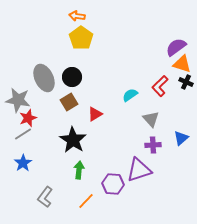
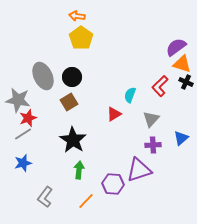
gray ellipse: moved 1 px left, 2 px up
cyan semicircle: rotated 35 degrees counterclockwise
red triangle: moved 19 px right
gray triangle: rotated 24 degrees clockwise
blue star: rotated 18 degrees clockwise
